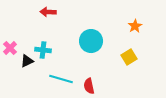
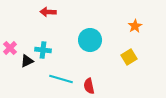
cyan circle: moved 1 px left, 1 px up
